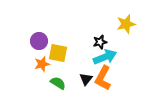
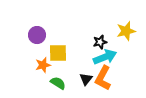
yellow star: moved 7 px down
purple circle: moved 2 px left, 6 px up
yellow square: rotated 12 degrees counterclockwise
orange star: moved 1 px right, 1 px down
